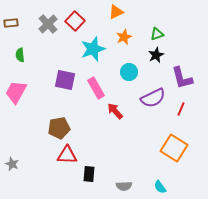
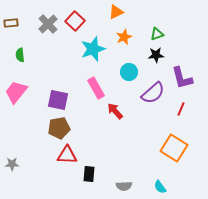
black star: rotated 21 degrees clockwise
purple square: moved 7 px left, 20 px down
pink trapezoid: rotated 10 degrees clockwise
purple semicircle: moved 5 px up; rotated 15 degrees counterclockwise
gray star: rotated 24 degrees counterclockwise
